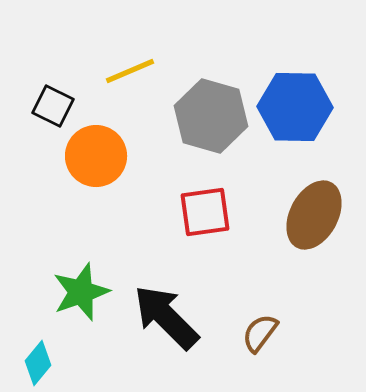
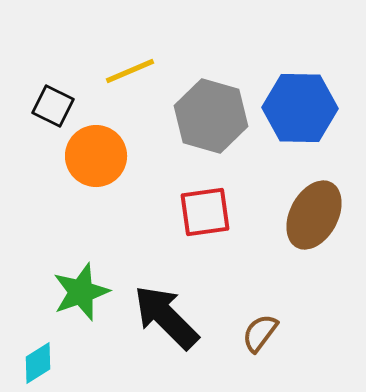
blue hexagon: moved 5 px right, 1 px down
cyan diamond: rotated 18 degrees clockwise
